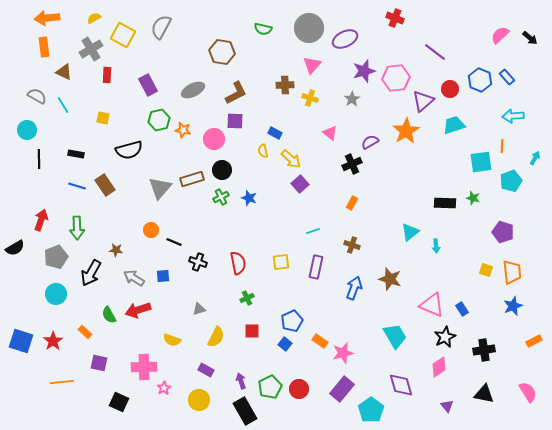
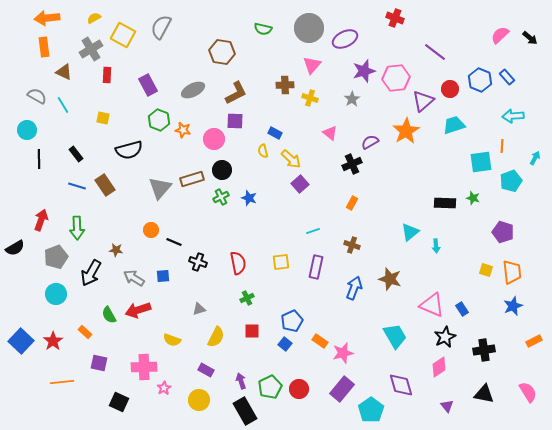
green hexagon at (159, 120): rotated 25 degrees counterclockwise
black rectangle at (76, 154): rotated 42 degrees clockwise
blue square at (21, 341): rotated 25 degrees clockwise
